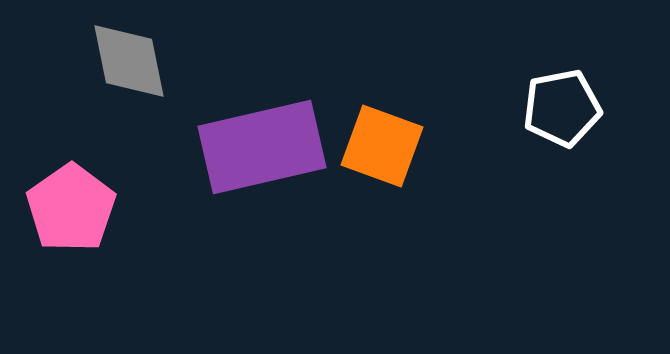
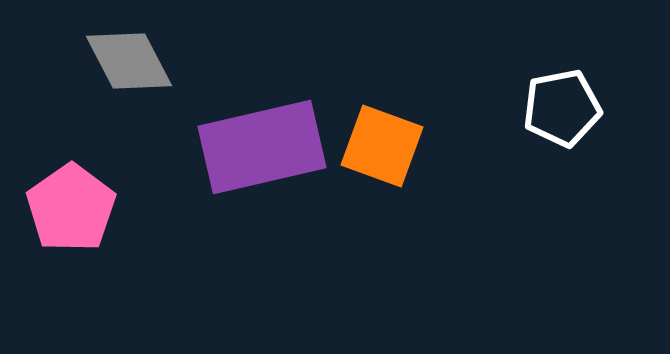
gray diamond: rotated 16 degrees counterclockwise
